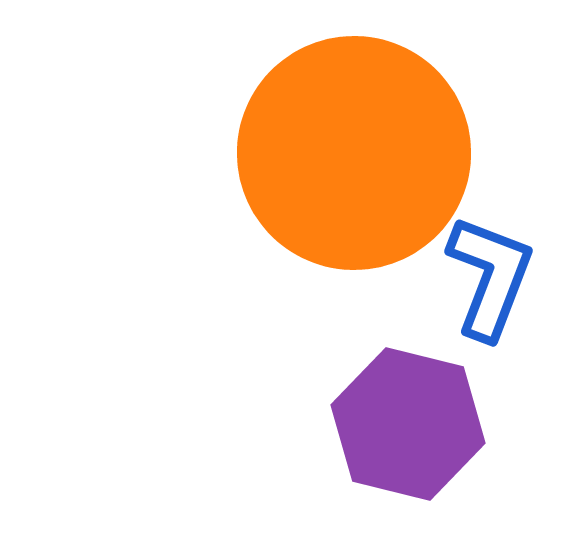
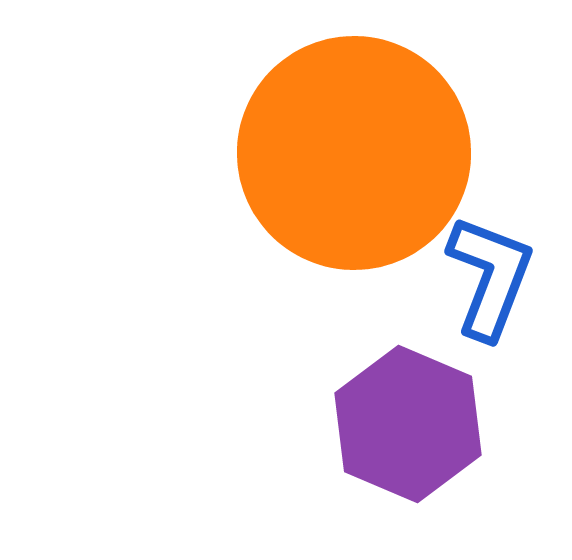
purple hexagon: rotated 9 degrees clockwise
